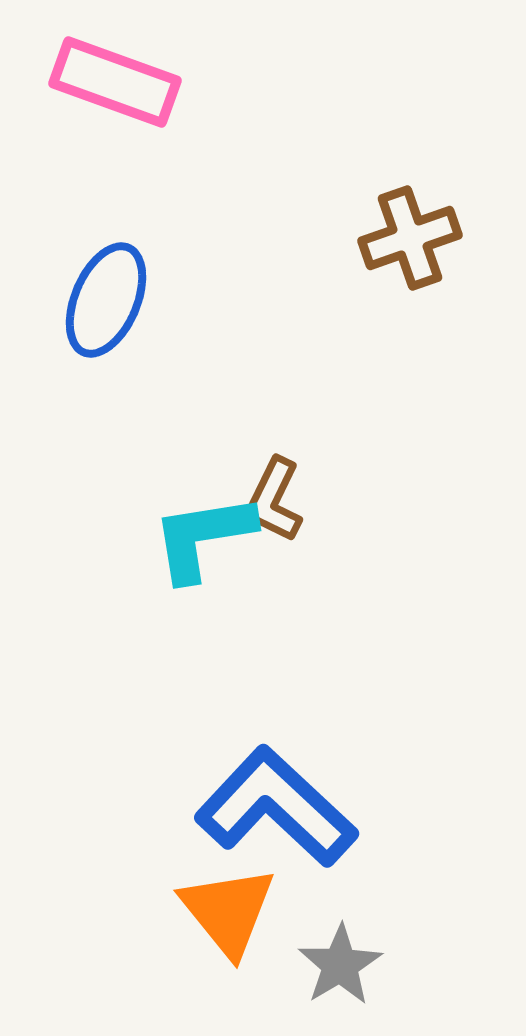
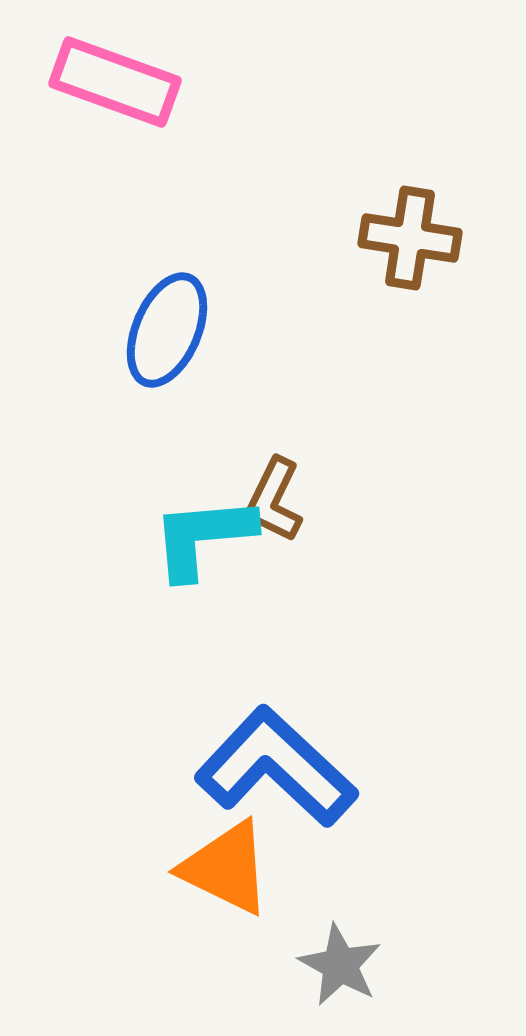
brown cross: rotated 28 degrees clockwise
blue ellipse: moved 61 px right, 30 px down
cyan L-shape: rotated 4 degrees clockwise
blue L-shape: moved 40 px up
orange triangle: moved 2 px left, 43 px up; rotated 25 degrees counterclockwise
gray star: rotated 12 degrees counterclockwise
